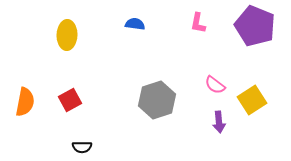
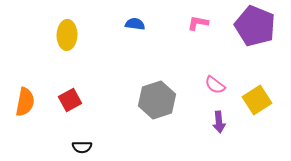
pink L-shape: rotated 90 degrees clockwise
yellow square: moved 5 px right
